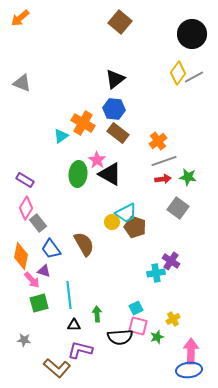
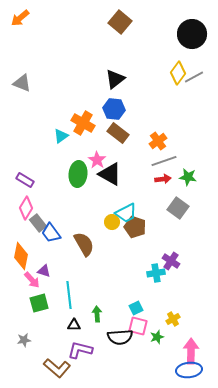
blue trapezoid at (51, 249): moved 16 px up
gray star at (24, 340): rotated 16 degrees counterclockwise
